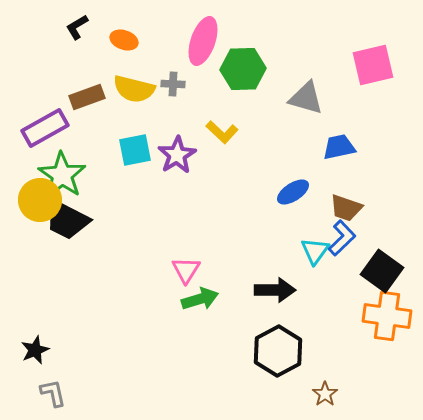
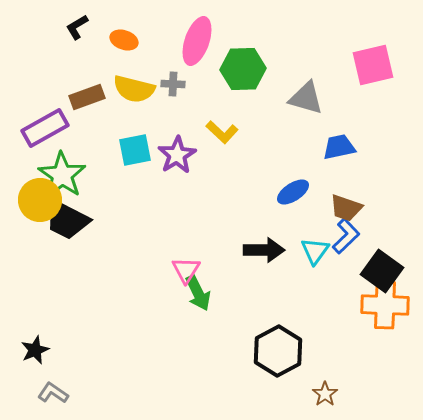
pink ellipse: moved 6 px left
blue L-shape: moved 4 px right, 2 px up
black arrow: moved 11 px left, 40 px up
green arrow: moved 2 px left, 6 px up; rotated 81 degrees clockwise
orange cross: moved 2 px left, 11 px up; rotated 6 degrees counterclockwise
gray L-shape: rotated 44 degrees counterclockwise
